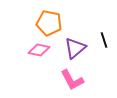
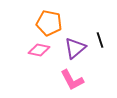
black line: moved 4 px left
